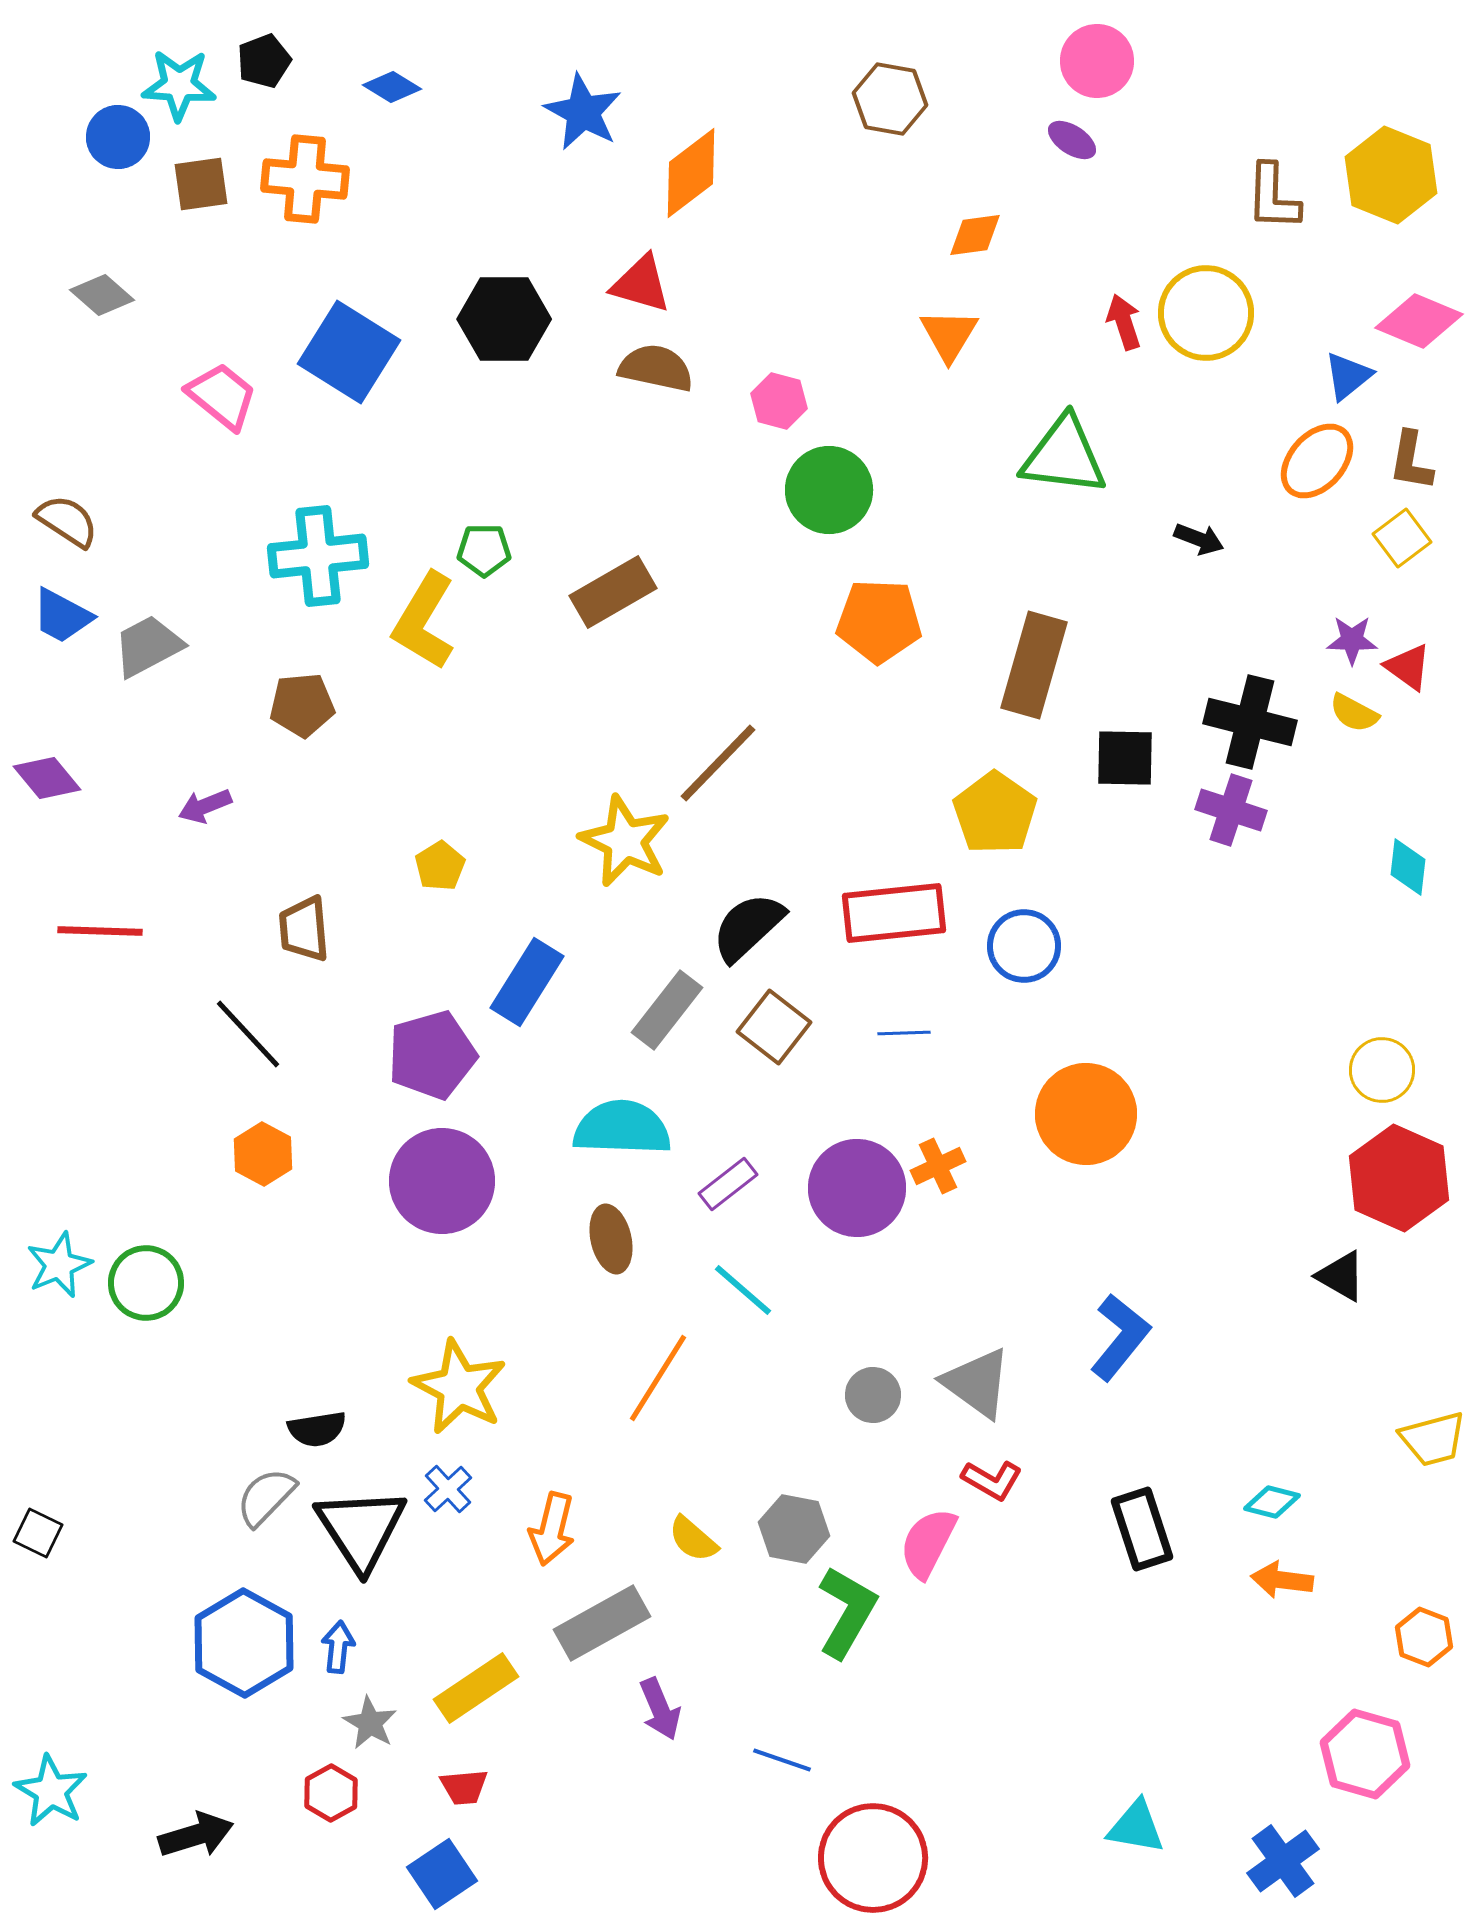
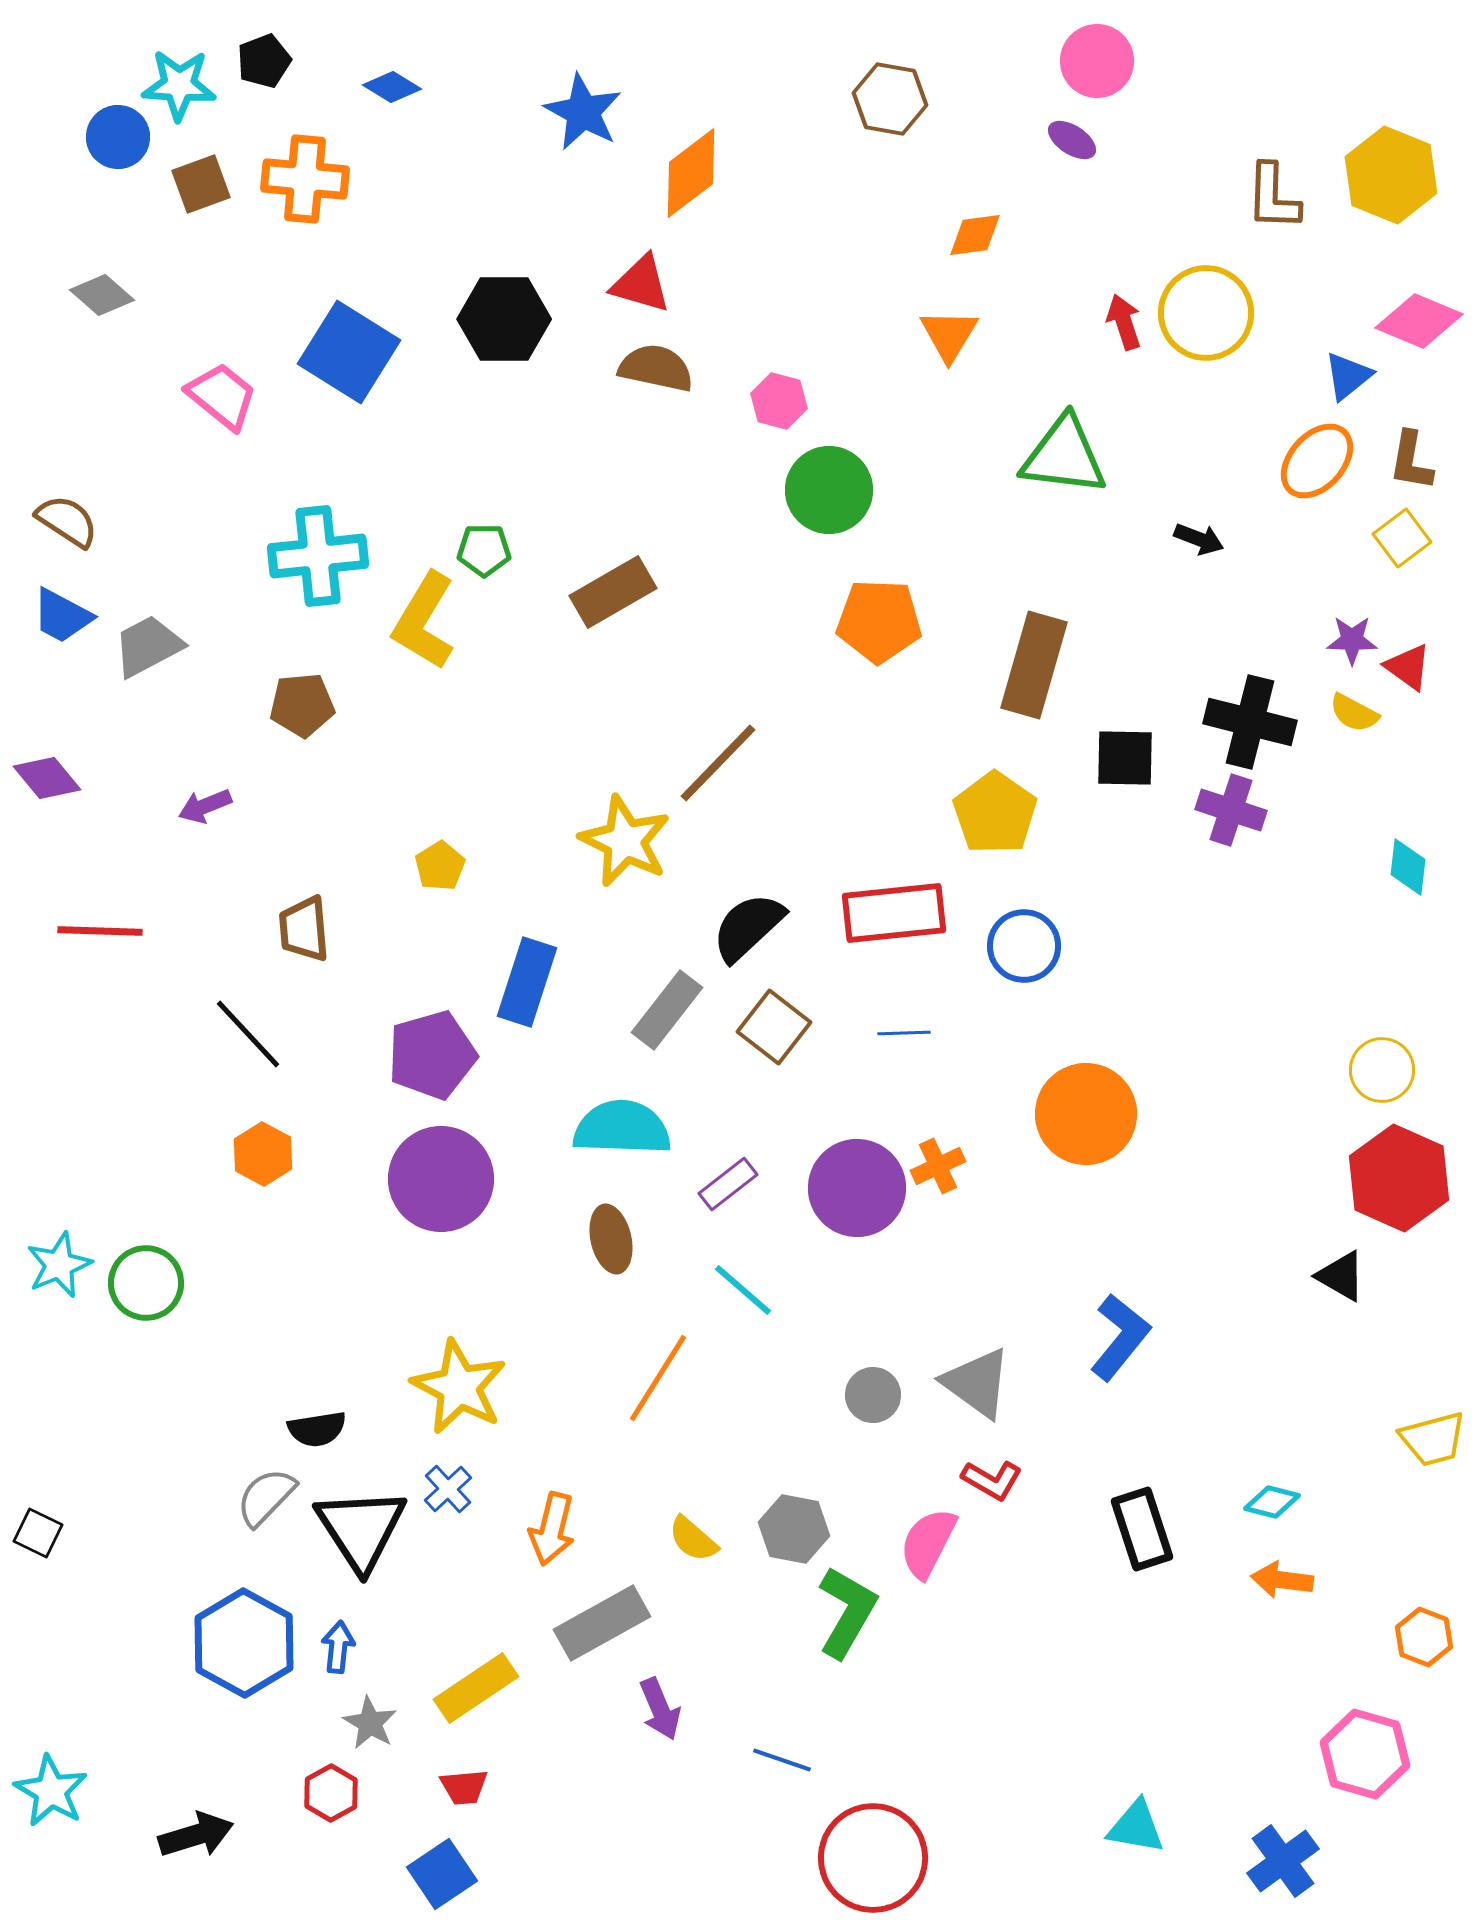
brown square at (201, 184): rotated 12 degrees counterclockwise
blue rectangle at (527, 982): rotated 14 degrees counterclockwise
purple circle at (442, 1181): moved 1 px left, 2 px up
